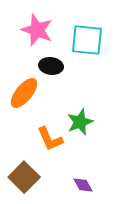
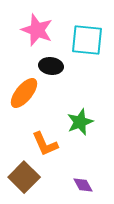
orange L-shape: moved 5 px left, 5 px down
